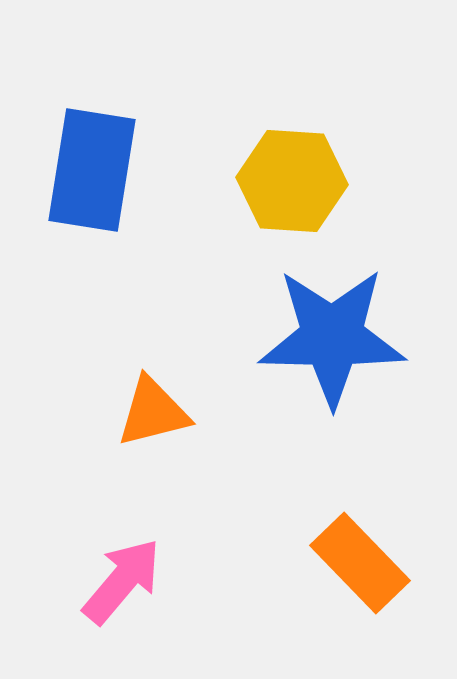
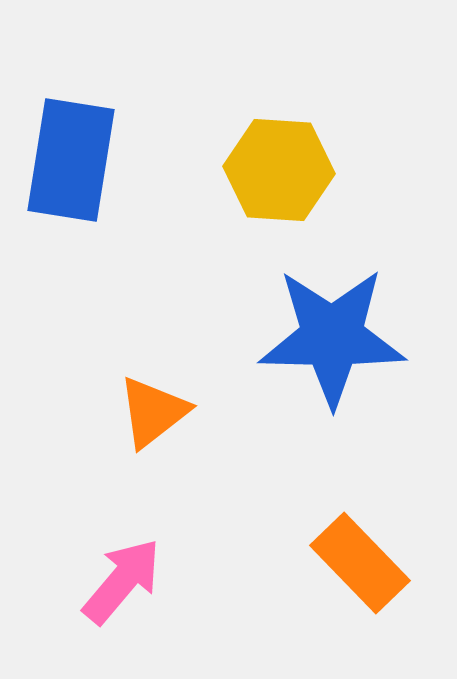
blue rectangle: moved 21 px left, 10 px up
yellow hexagon: moved 13 px left, 11 px up
orange triangle: rotated 24 degrees counterclockwise
